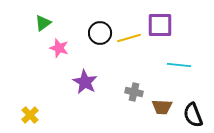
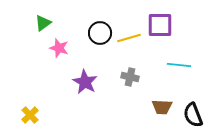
gray cross: moved 4 px left, 15 px up
